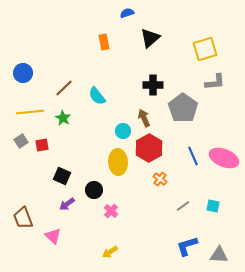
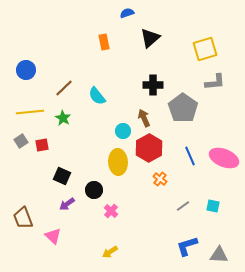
blue circle: moved 3 px right, 3 px up
blue line: moved 3 px left
